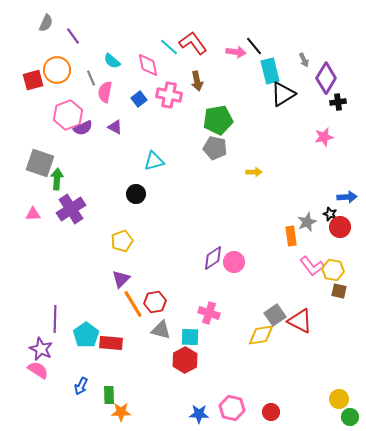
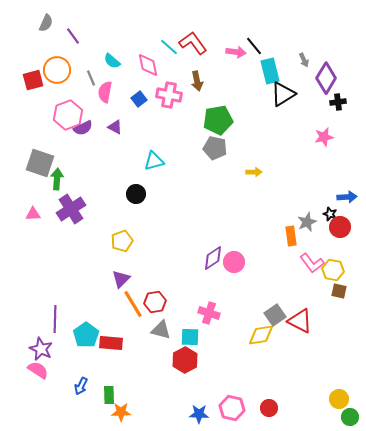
pink L-shape at (312, 266): moved 3 px up
red circle at (271, 412): moved 2 px left, 4 px up
